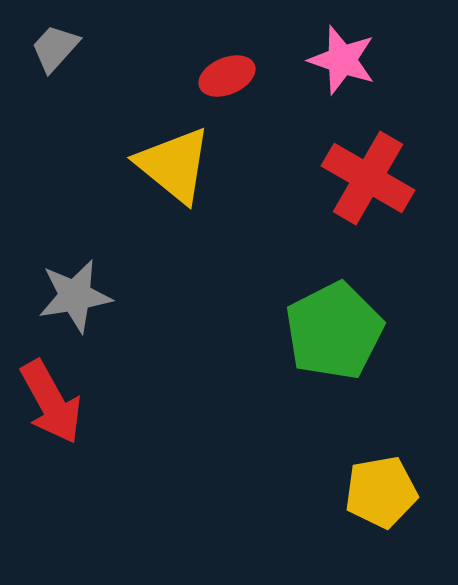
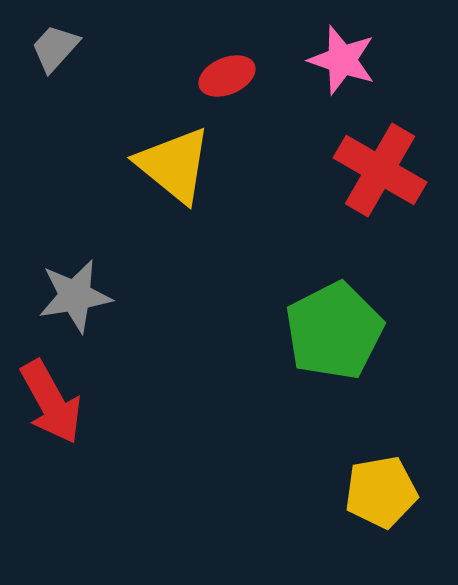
red cross: moved 12 px right, 8 px up
